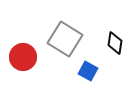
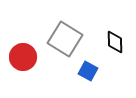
black diamond: moved 1 px up; rotated 10 degrees counterclockwise
